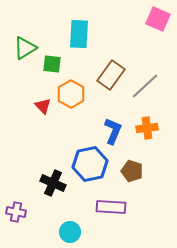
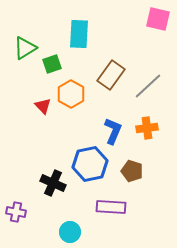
pink square: rotated 10 degrees counterclockwise
green square: rotated 24 degrees counterclockwise
gray line: moved 3 px right
